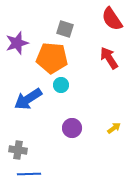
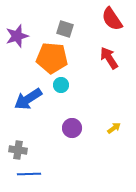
purple star: moved 7 px up
